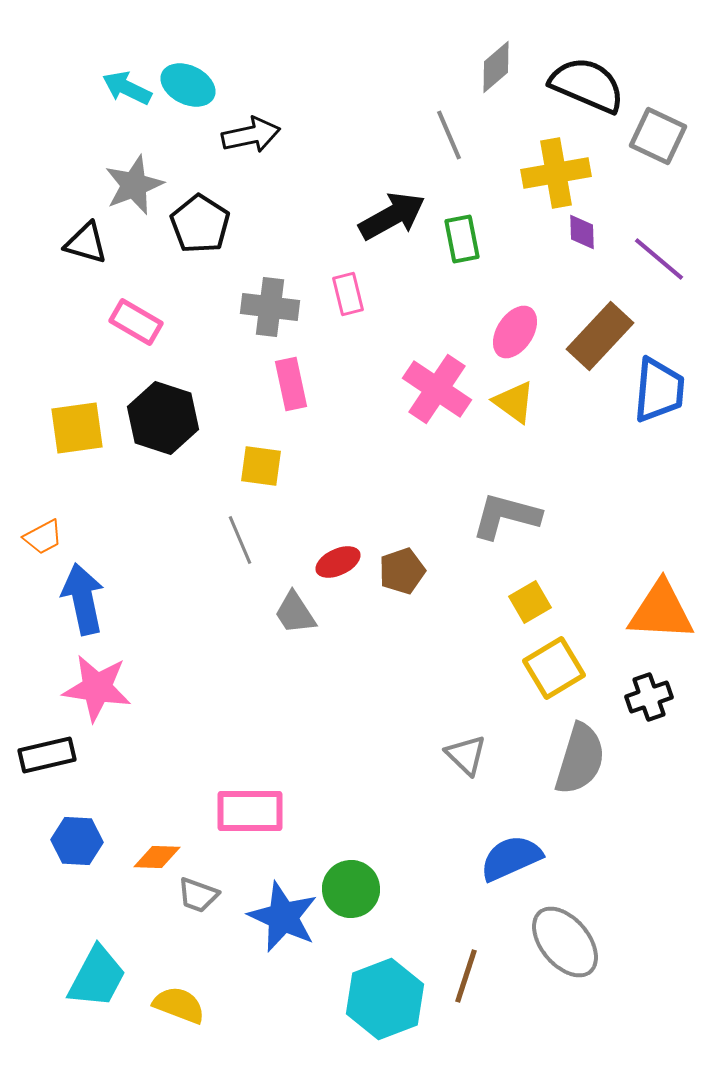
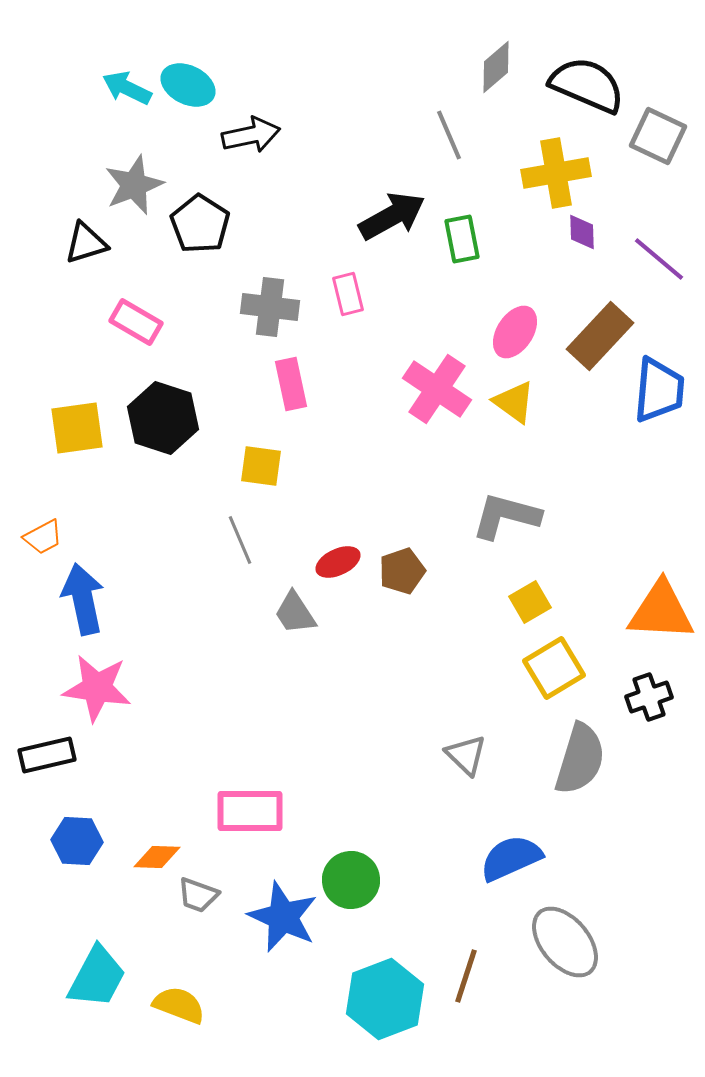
black triangle at (86, 243): rotated 33 degrees counterclockwise
green circle at (351, 889): moved 9 px up
